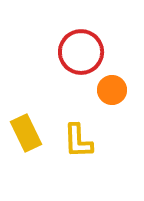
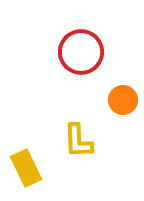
orange circle: moved 11 px right, 10 px down
yellow rectangle: moved 35 px down
